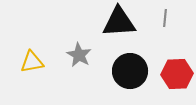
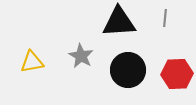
gray star: moved 2 px right, 1 px down
black circle: moved 2 px left, 1 px up
